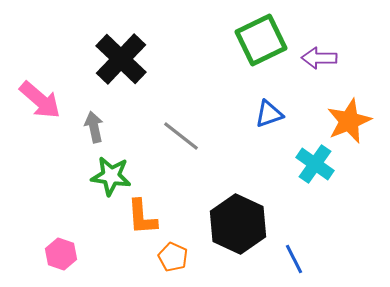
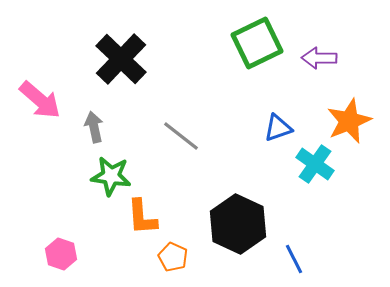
green square: moved 4 px left, 3 px down
blue triangle: moved 9 px right, 14 px down
